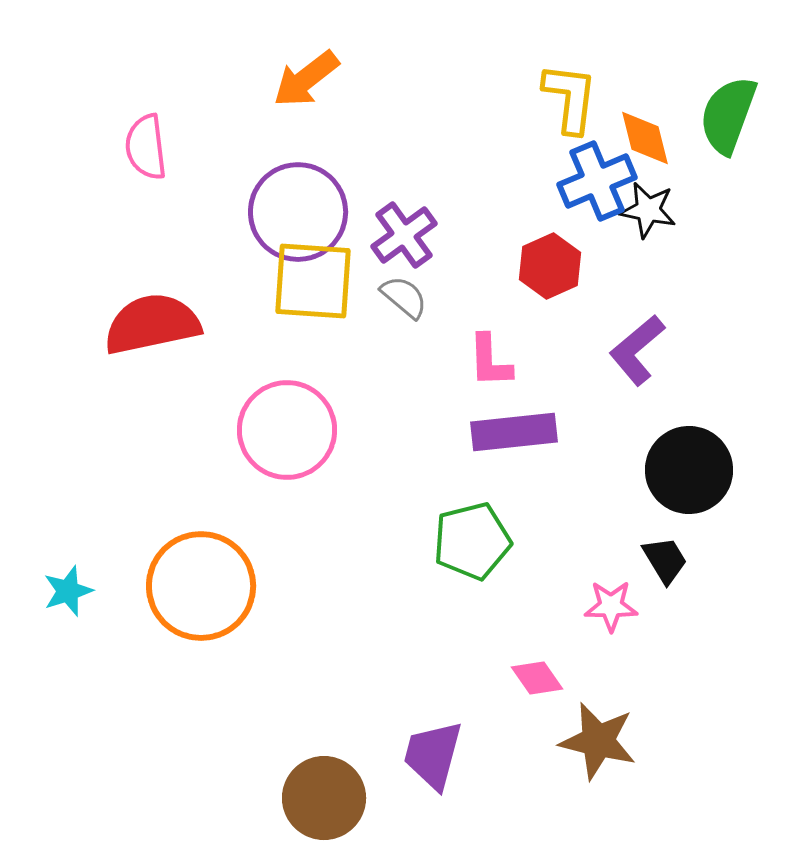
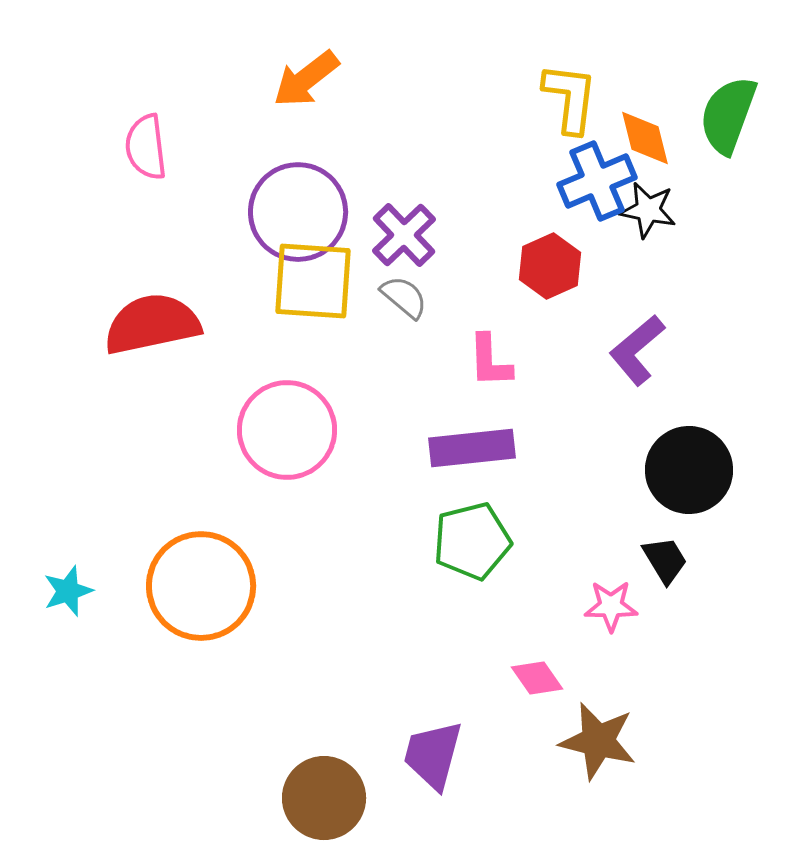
purple cross: rotated 8 degrees counterclockwise
purple rectangle: moved 42 px left, 16 px down
